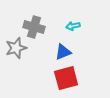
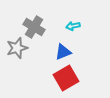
gray cross: rotated 15 degrees clockwise
gray star: moved 1 px right
red square: rotated 15 degrees counterclockwise
